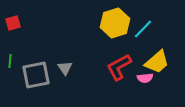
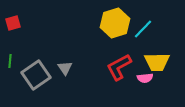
yellow trapezoid: rotated 40 degrees clockwise
gray square: rotated 24 degrees counterclockwise
